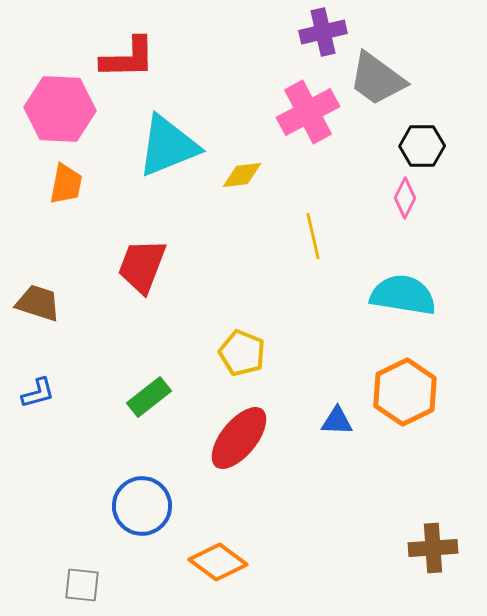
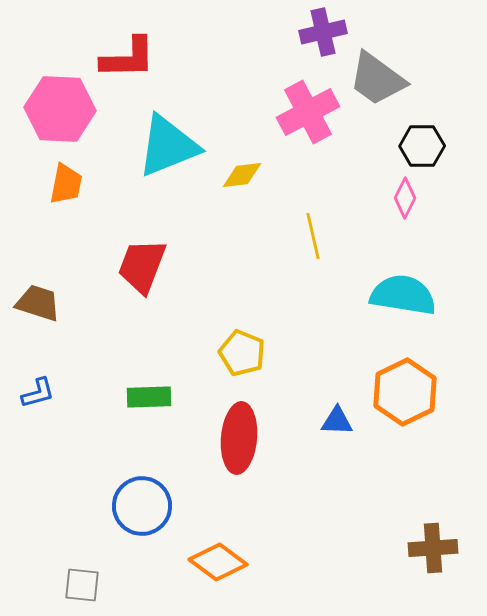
green rectangle: rotated 36 degrees clockwise
red ellipse: rotated 34 degrees counterclockwise
